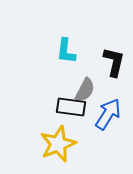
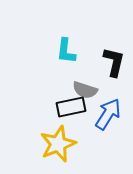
gray semicircle: rotated 80 degrees clockwise
black rectangle: rotated 20 degrees counterclockwise
